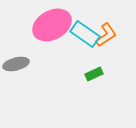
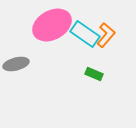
orange L-shape: rotated 15 degrees counterclockwise
green rectangle: rotated 48 degrees clockwise
